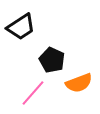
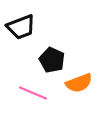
black trapezoid: rotated 12 degrees clockwise
pink line: rotated 72 degrees clockwise
